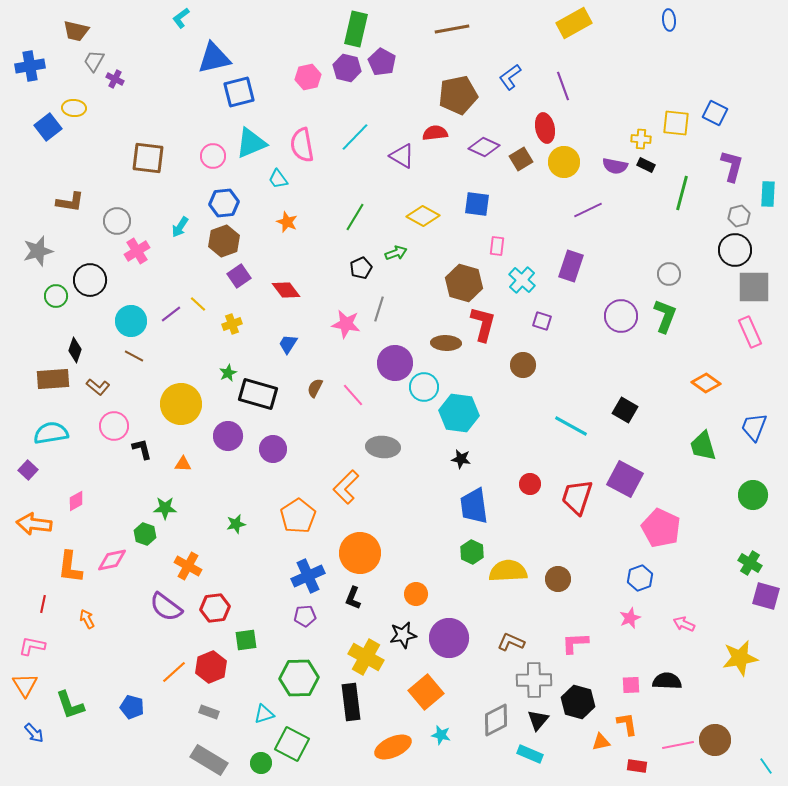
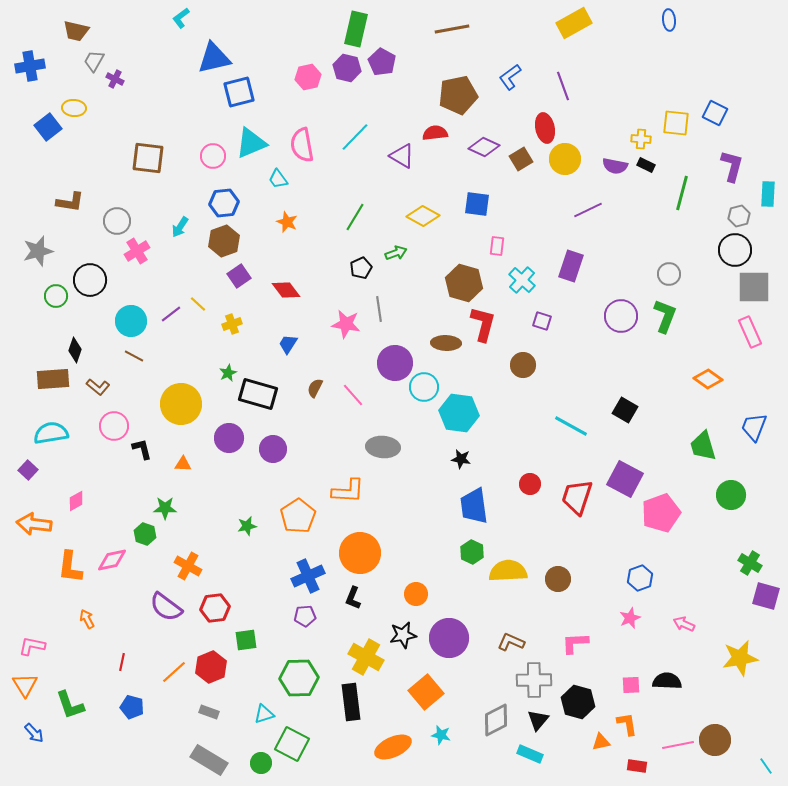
yellow circle at (564, 162): moved 1 px right, 3 px up
gray line at (379, 309): rotated 25 degrees counterclockwise
orange diamond at (706, 383): moved 2 px right, 4 px up
purple circle at (228, 436): moved 1 px right, 2 px down
orange L-shape at (346, 487): moved 2 px right, 4 px down; rotated 132 degrees counterclockwise
green circle at (753, 495): moved 22 px left
green star at (236, 524): moved 11 px right, 2 px down
pink pentagon at (661, 528): moved 15 px up; rotated 27 degrees clockwise
red line at (43, 604): moved 79 px right, 58 px down
